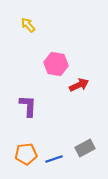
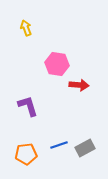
yellow arrow: moved 2 px left, 3 px down; rotated 21 degrees clockwise
pink hexagon: moved 1 px right
red arrow: rotated 30 degrees clockwise
purple L-shape: rotated 20 degrees counterclockwise
blue line: moved 5 px right, 14 px up
